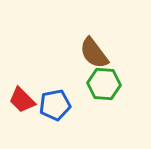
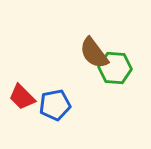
green hexagon: moved 11 px right, 16 px up
red trapezoid: moved 3 px up
